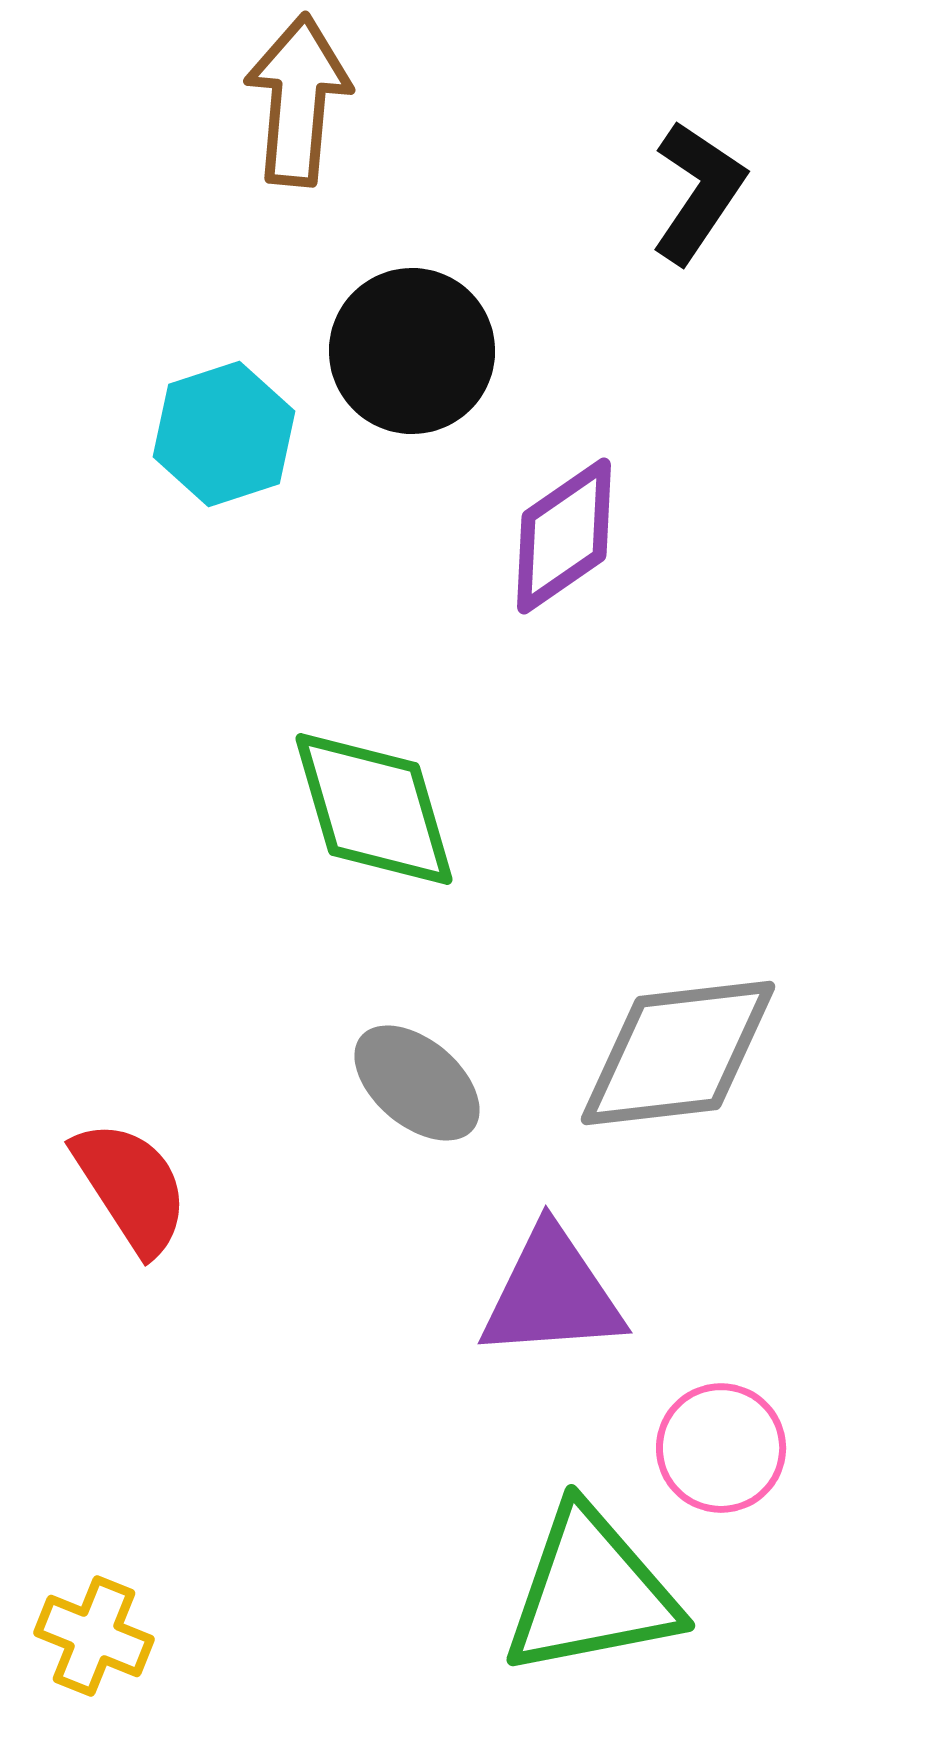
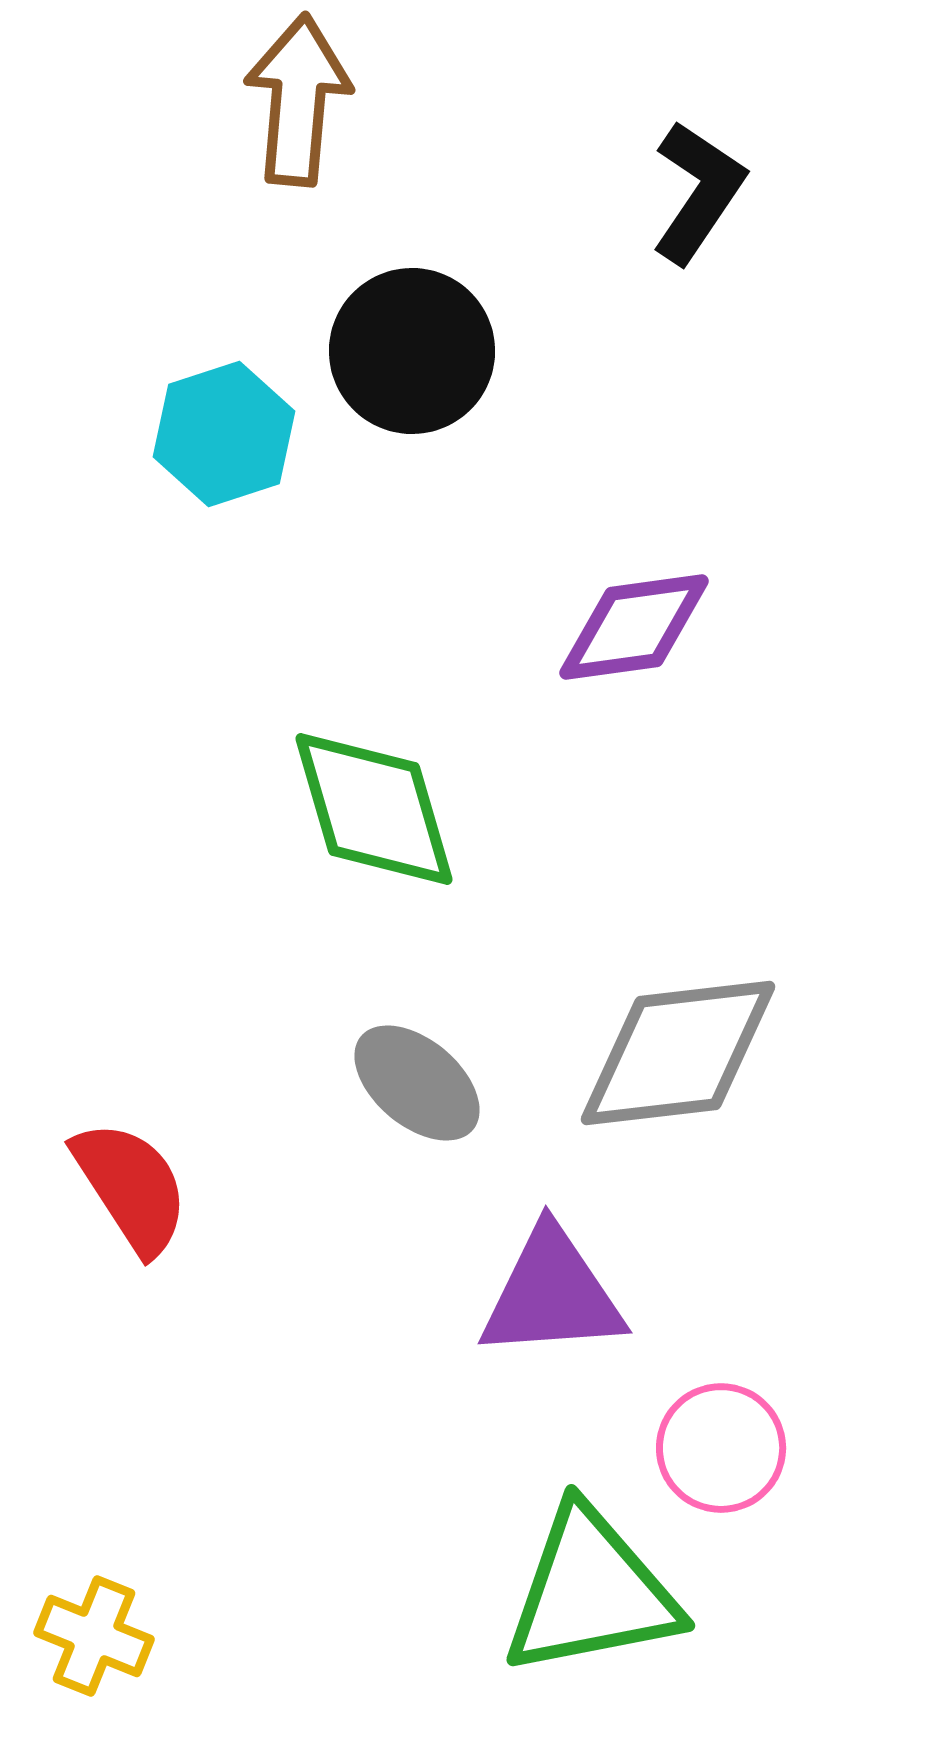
purple diamond: moved 70 px right, 91 px down; rotated 27 degrees clockwise
